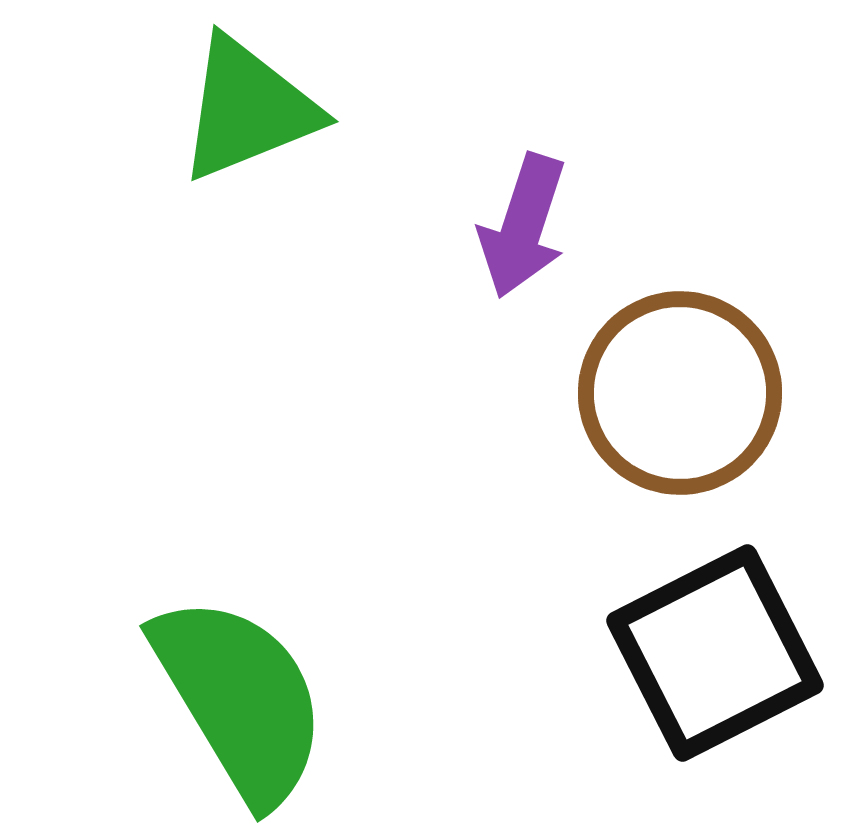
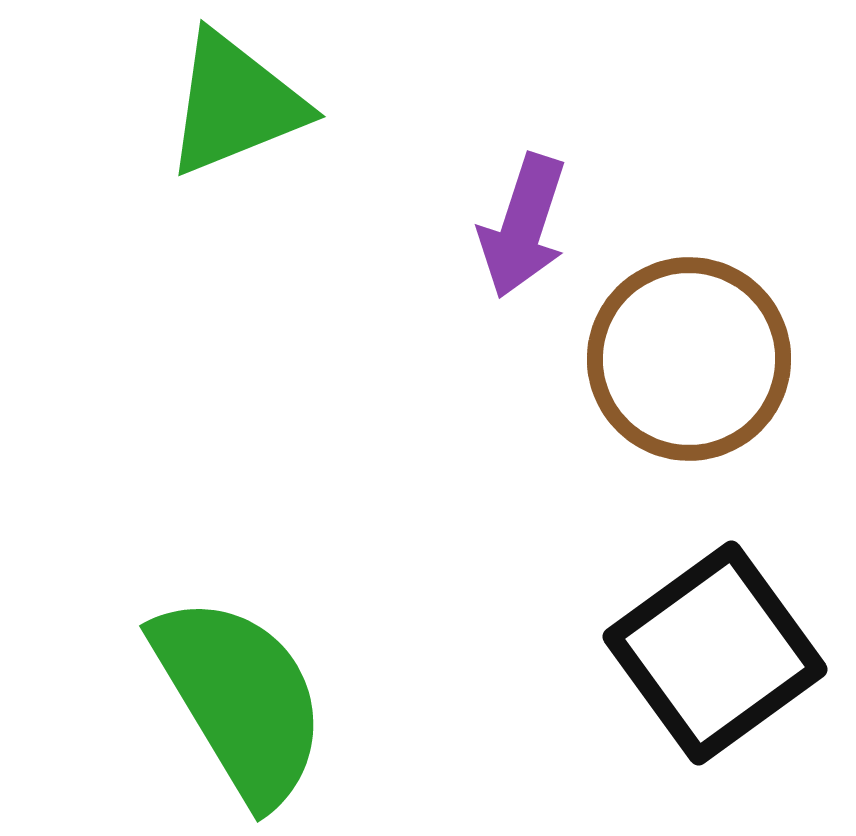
green triangle: moved 13 px left, 5 px up
brown circle: moved 9 px right, 34 px up
black square: rotated 9 degrees counterclockwise
